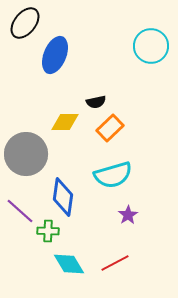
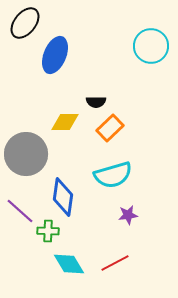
black semicircle: rotated 12 degrees clockwise
purple star: rotated 24 degrees clockwise
